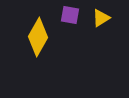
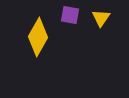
yellow triangle: rotated 24 degrees counterclockwise
